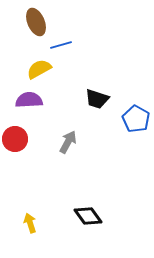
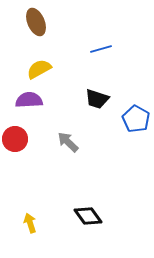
blue line: moved 40 px right, 4 px down
gray arrow: rotated 75 degrees counterclockwise
